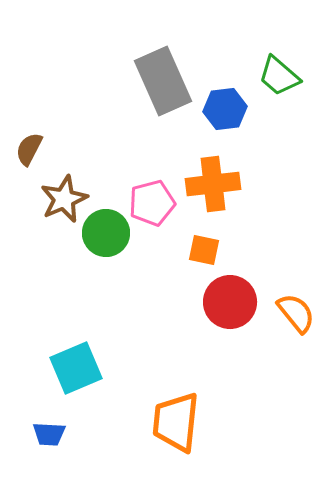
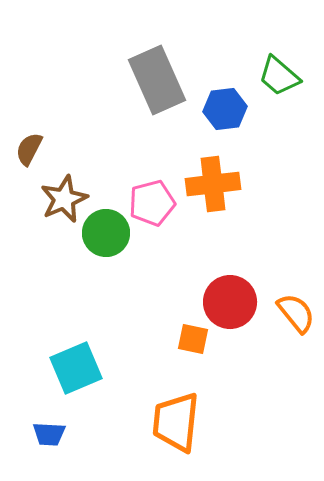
gray rectangle: moved 6 px left, 1 px up
orange square: moved 11 px left, 89 px down
